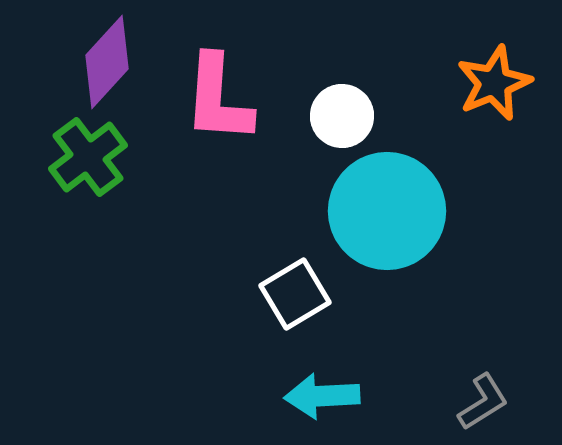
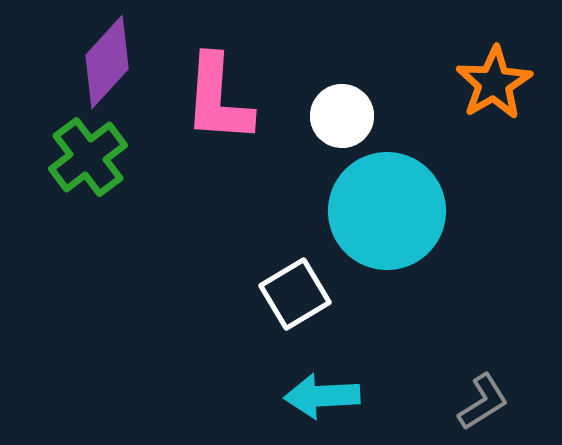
orange star: rotated 8 degrees counterclockwise
